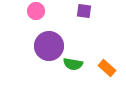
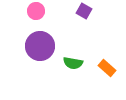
purple square: rotated 21 degrees clockwise
purple circle: moved 9 px left
green semicircle: moved 1 px up
